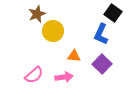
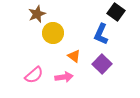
black square: moved 3 px right, 1 px up
yellow circle: moved 2 px down
orange triangle: rotated 32 degrees clockwise
